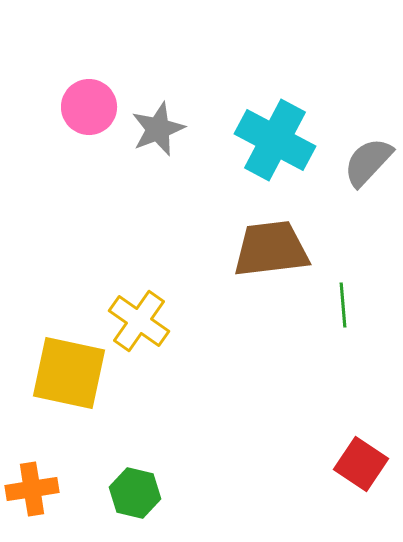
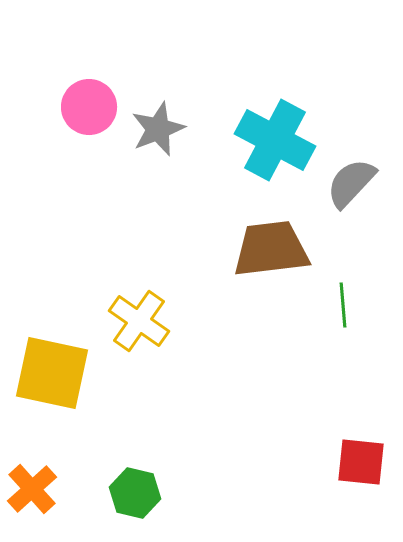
gray semicircle: moved 17 px left, 21 px down
yellow square: moved 17 px left
red square: moved 2 px up; rotated 28 degrees counterclockwise
orange cross: rotated 33 degrees counterclockwise
